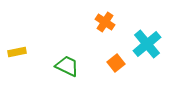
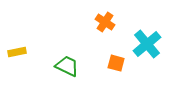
orange square: rotated 36 degrees counterclockwise
